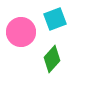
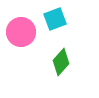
green diamond: moved 9 px right, 3 px down
